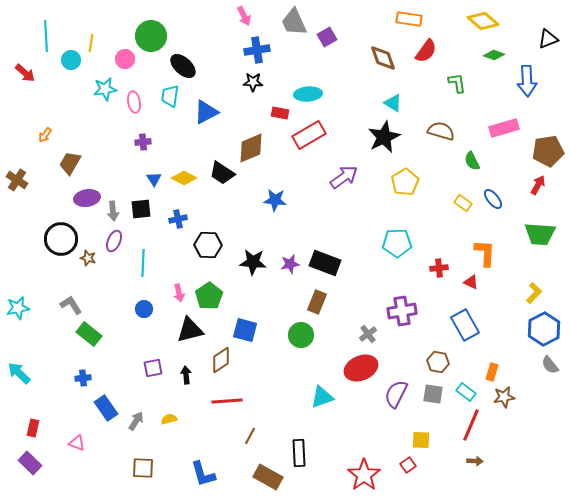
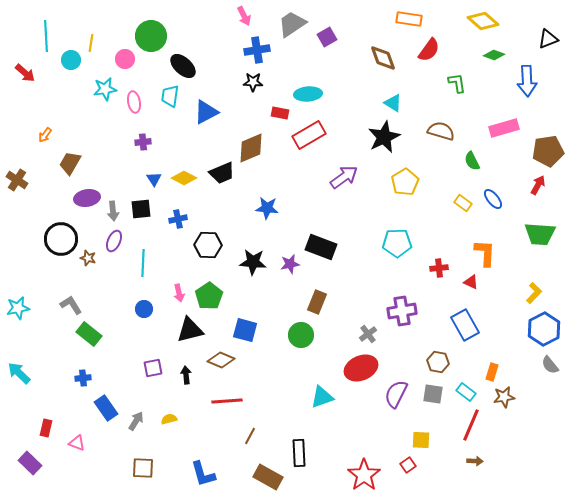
gray trapezoid at (294, 22): moved 2 px left, 2 px down; rotated 80 degrees clockwise
red semicircle at (426, 51): moved 3 px right, 1 px up
black trapezoid at (222, 173): rotated 56 degrees counterclockwise
blue star at (275, 200): moved 8 px left, 8 px down
black rectangle at (325, 263): moved 4 px left, 16 px up
brown diamond at (221, 360): rotated 56 degrees clockwise
red rectangle at (33, 428): moved 13 px right
